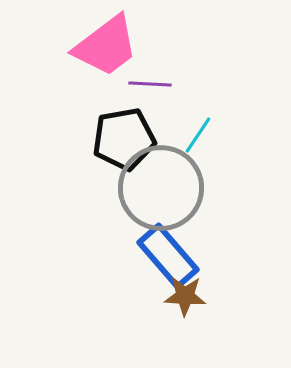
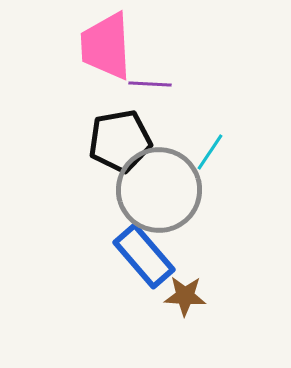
pink trapezoid: rotated 124 degrees clockwise
cyan line: moved 12 px right, 17 px down
black pentagon: moved 4 px left, 2 px down
gray circle: moved 2 px left, 2 px down
blue rectangle: moved 24 px left
